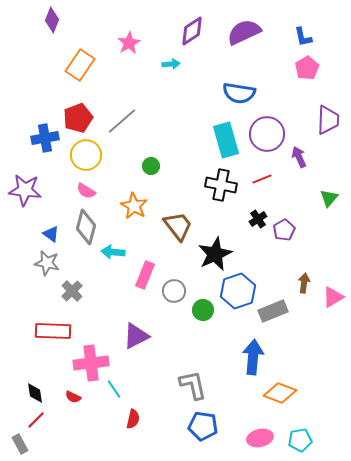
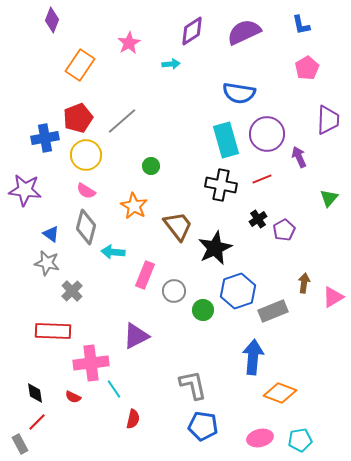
blue L-shape at (303, 37): moved 2 px left, 12 px up
black star at (215, 254): moved 6 px up
red line at (36, 420): moved 1 px right, 2 px down
